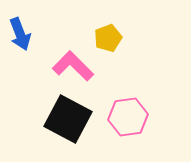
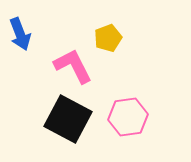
pink L-shape: rotated 18 degrees clockwise
